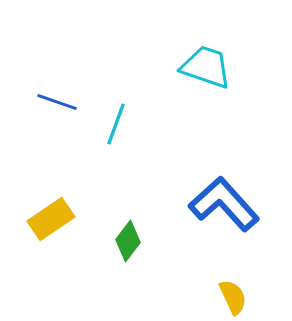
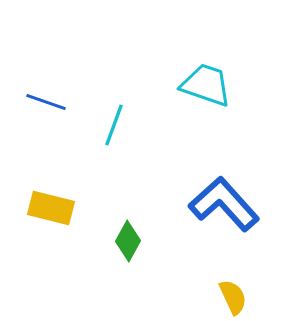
cyan trapezoid: moved 18 px down
blue line: moved 11 px left
cyan line: moved 2 px left, 1 px down
yellow rectangle: moved 11 px up; rotated 48 degrees clockwise
green diamond: rotated 9 degrees counterclockwise
